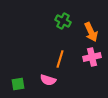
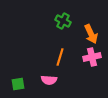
orange arrow: moved 2 px down
orange line: moved 2 px up
pink semicircle: moved 1 px right; rotated 14 degrees counterclockwise
